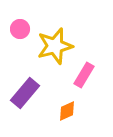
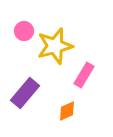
pink circle: moved 4 px right, 2 px down
